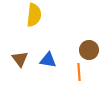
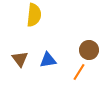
blue triangle: rotated 18 degrees counterclockwise
orange line: rotated 36 degrees clockwise
